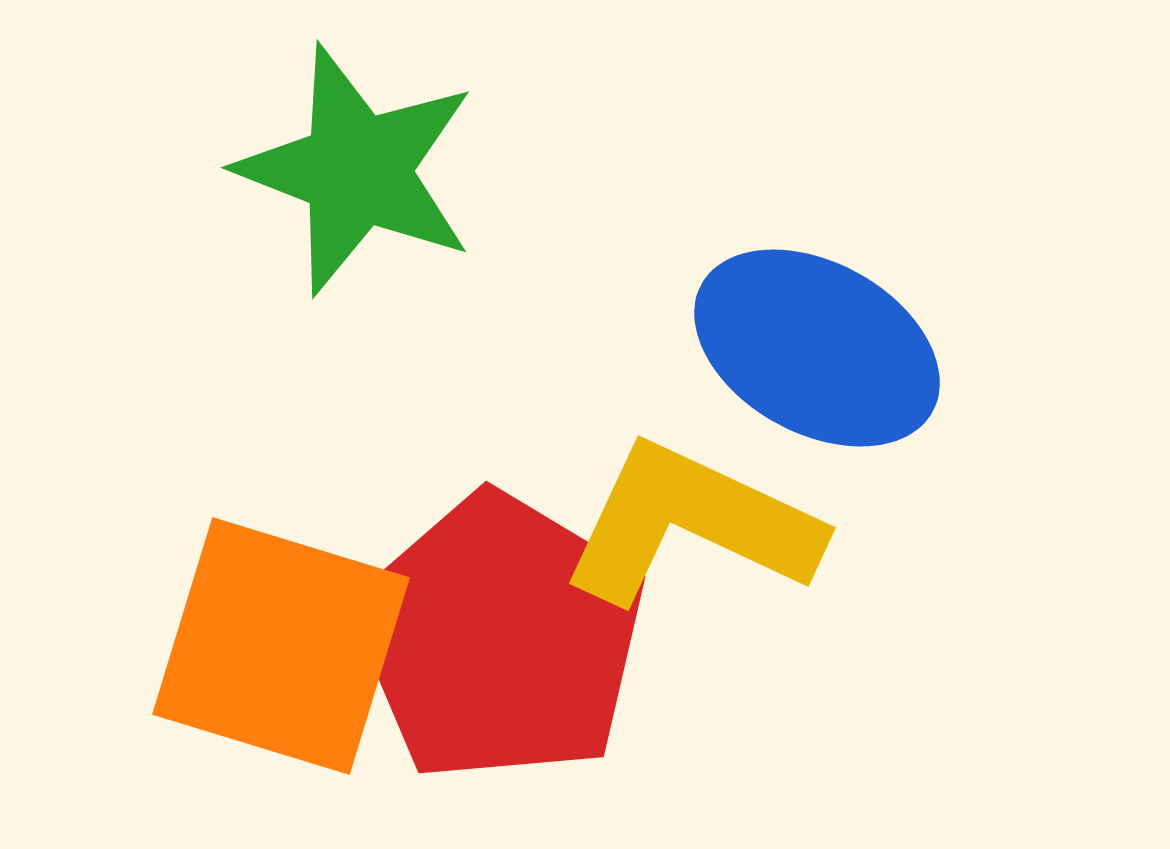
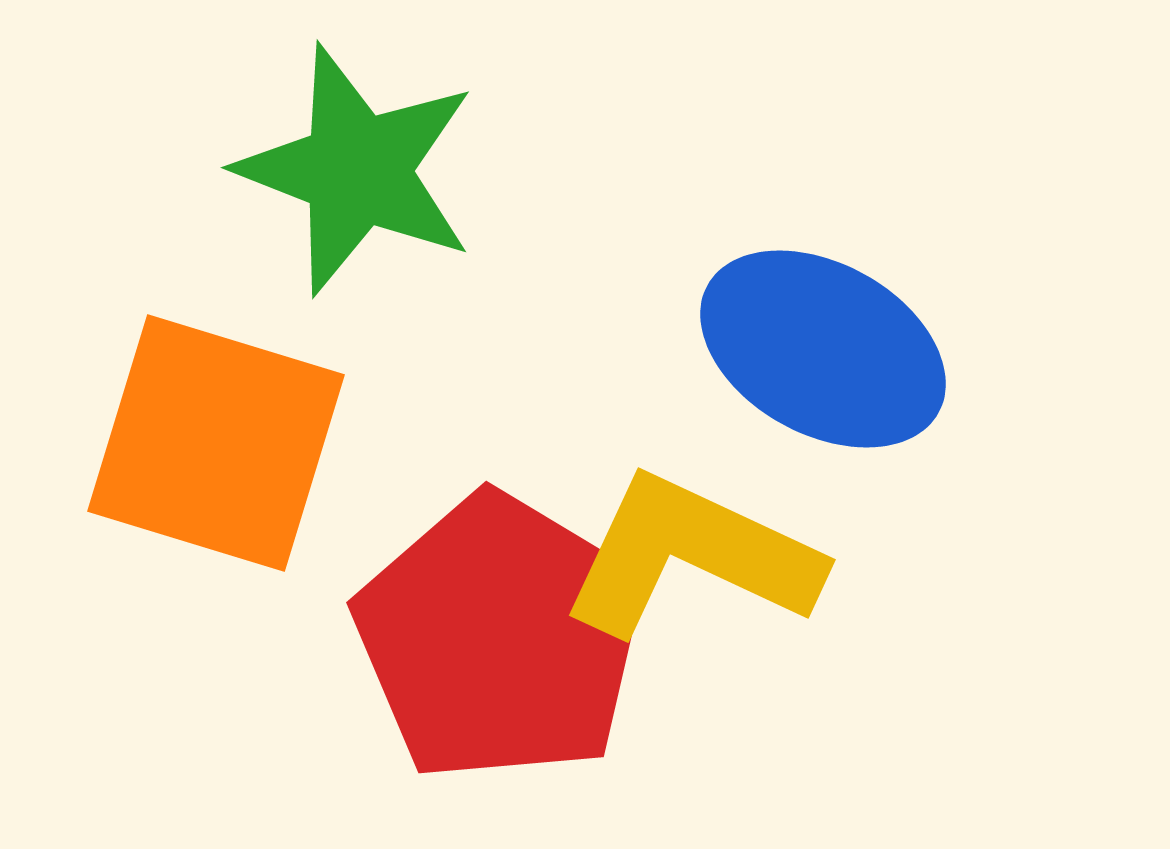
blue ellipse: moved 6 px right, 1 px down
yellow L-shape: moved 32 px down
orange square: moved 65 px left, 203 px up
